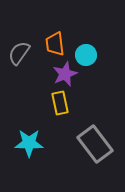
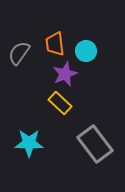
cyan circle: moved 4 px up
yellow rectangle: rotated 35 degrees counterclockwise
